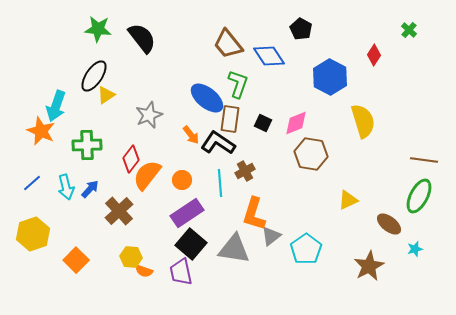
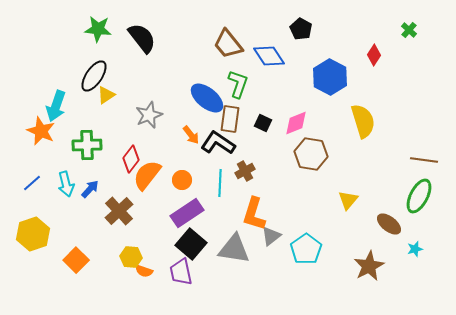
cyan line at (220, 183): rotated 8 degrees clockwise
cyan arrow at (66, 187): moved 3 px up
yellow triangle at (348, 200): rotated 25 degrees counterclockwise
